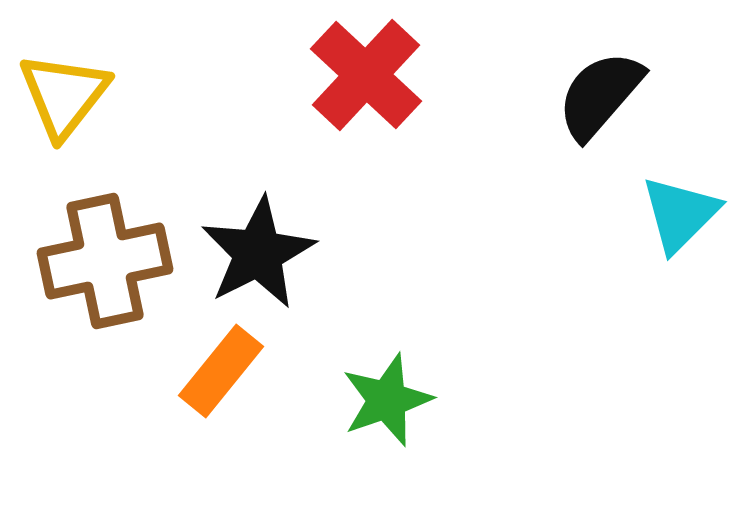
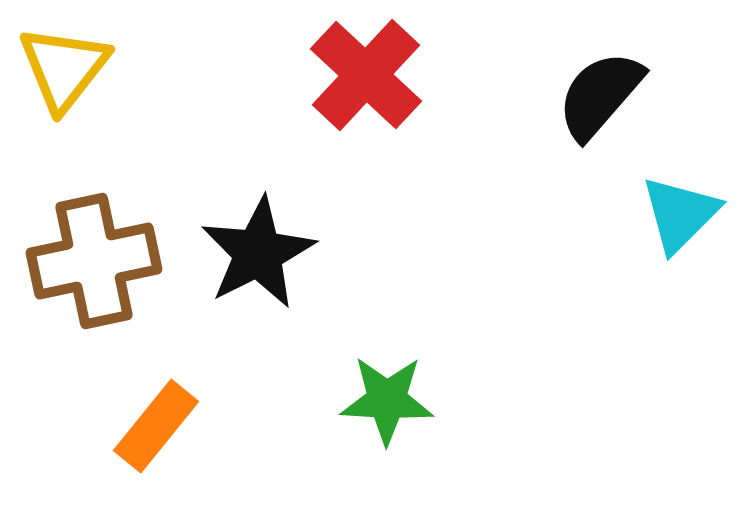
yellow triangle: moved 27 px up
brown cross: moved 11 px left
orange rectangle: moved 65 px left, 55 px down
green star: rotated 22 degrees clockwise
